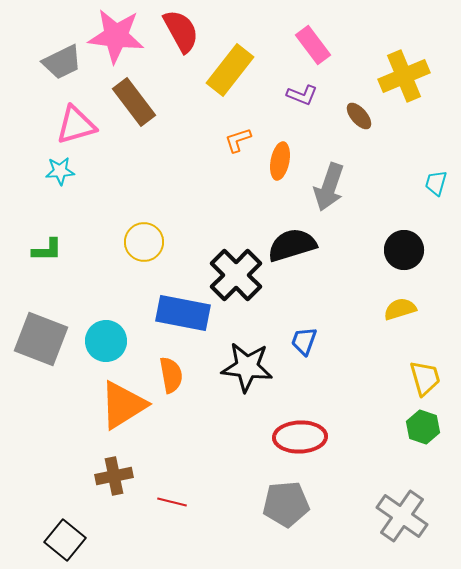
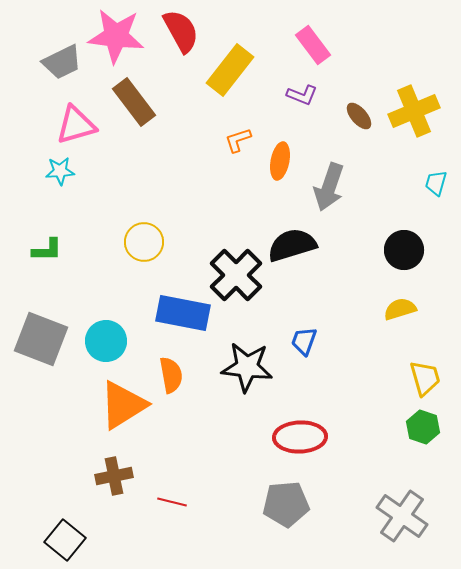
yellow cross: moved 10 px right, 35 px down
